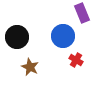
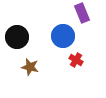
brown star: rotated 12 degrees counterclockwise
